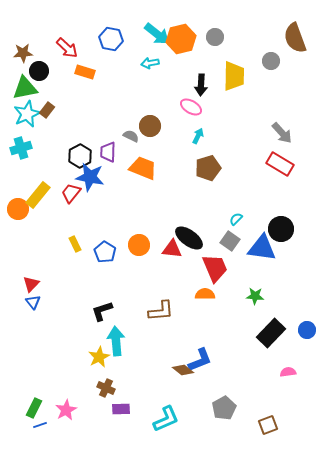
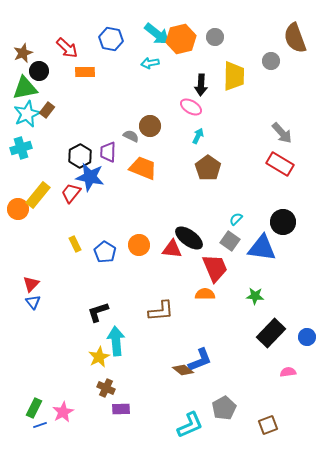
brown star at (23, 53): rotated 18 degrees counterclockwise
orange rectangle at (85, 72): rotated 18 degrees counterclockwise
brown pentagon at (208, 168): rotated 20 degrees counterclockwise
black circle at (281, 229): moved 2 px right, 7 px up
black L-shape at (102, 311): moved 4 px left, 1 px down
blue circle at (307, 330): moved 7 px down
pink star at (66, 410): moved 3 px left, 2 px down
cyan L-shape at (166, 419): moved 24 px right, 6 px down
